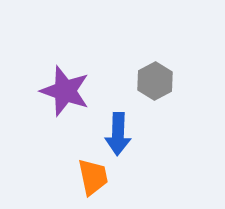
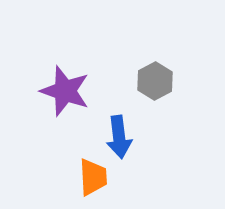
blue arrow: moved 1 px right, 3 px down; rotated 9 degrees counterclockwise
orange trapezoid: rotated 9 degrees clockwise
